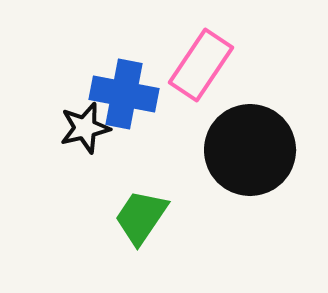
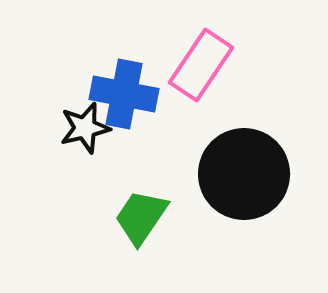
black circle: moved 6 px left, 24 px down
